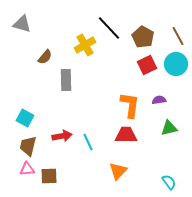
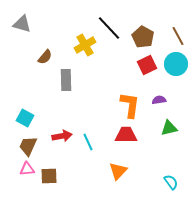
brown trapezoid: rotated 10 degrees clockwise
cyan semicircle: moved 2 px right
